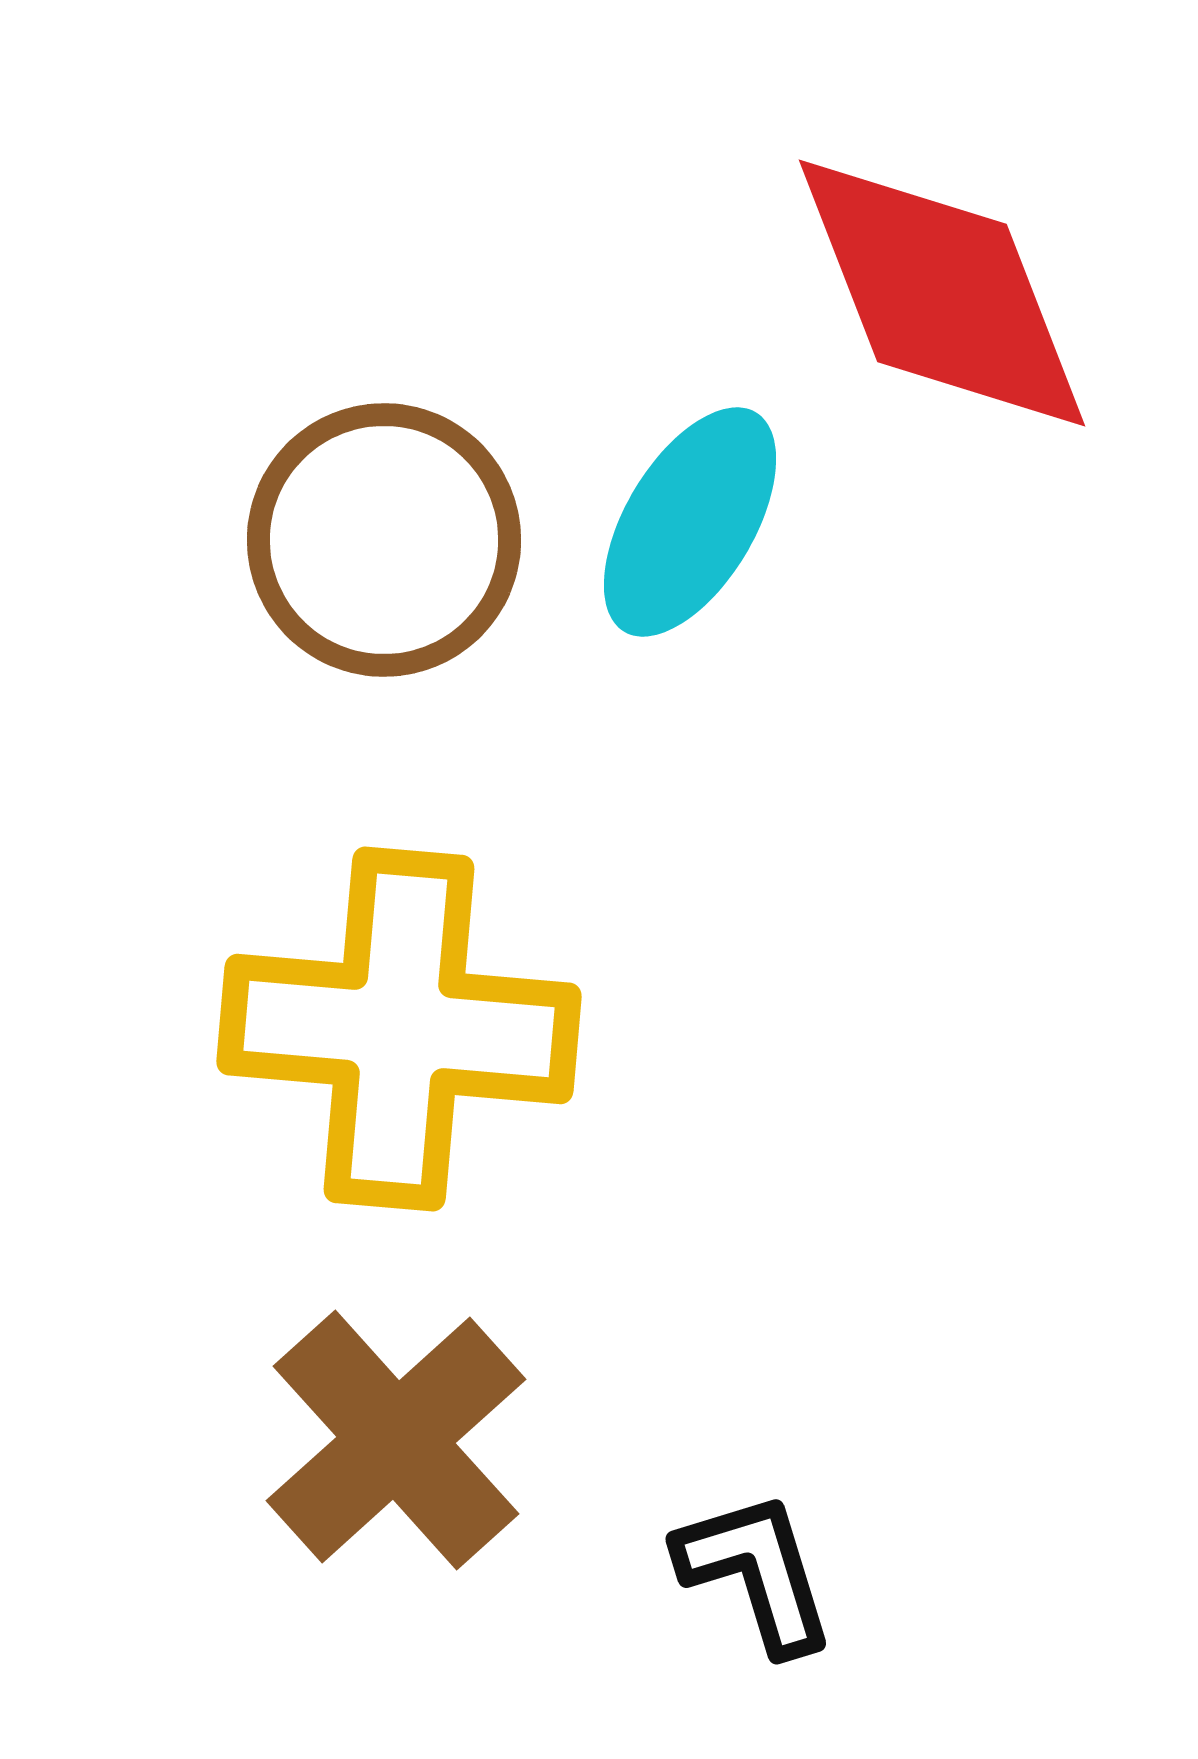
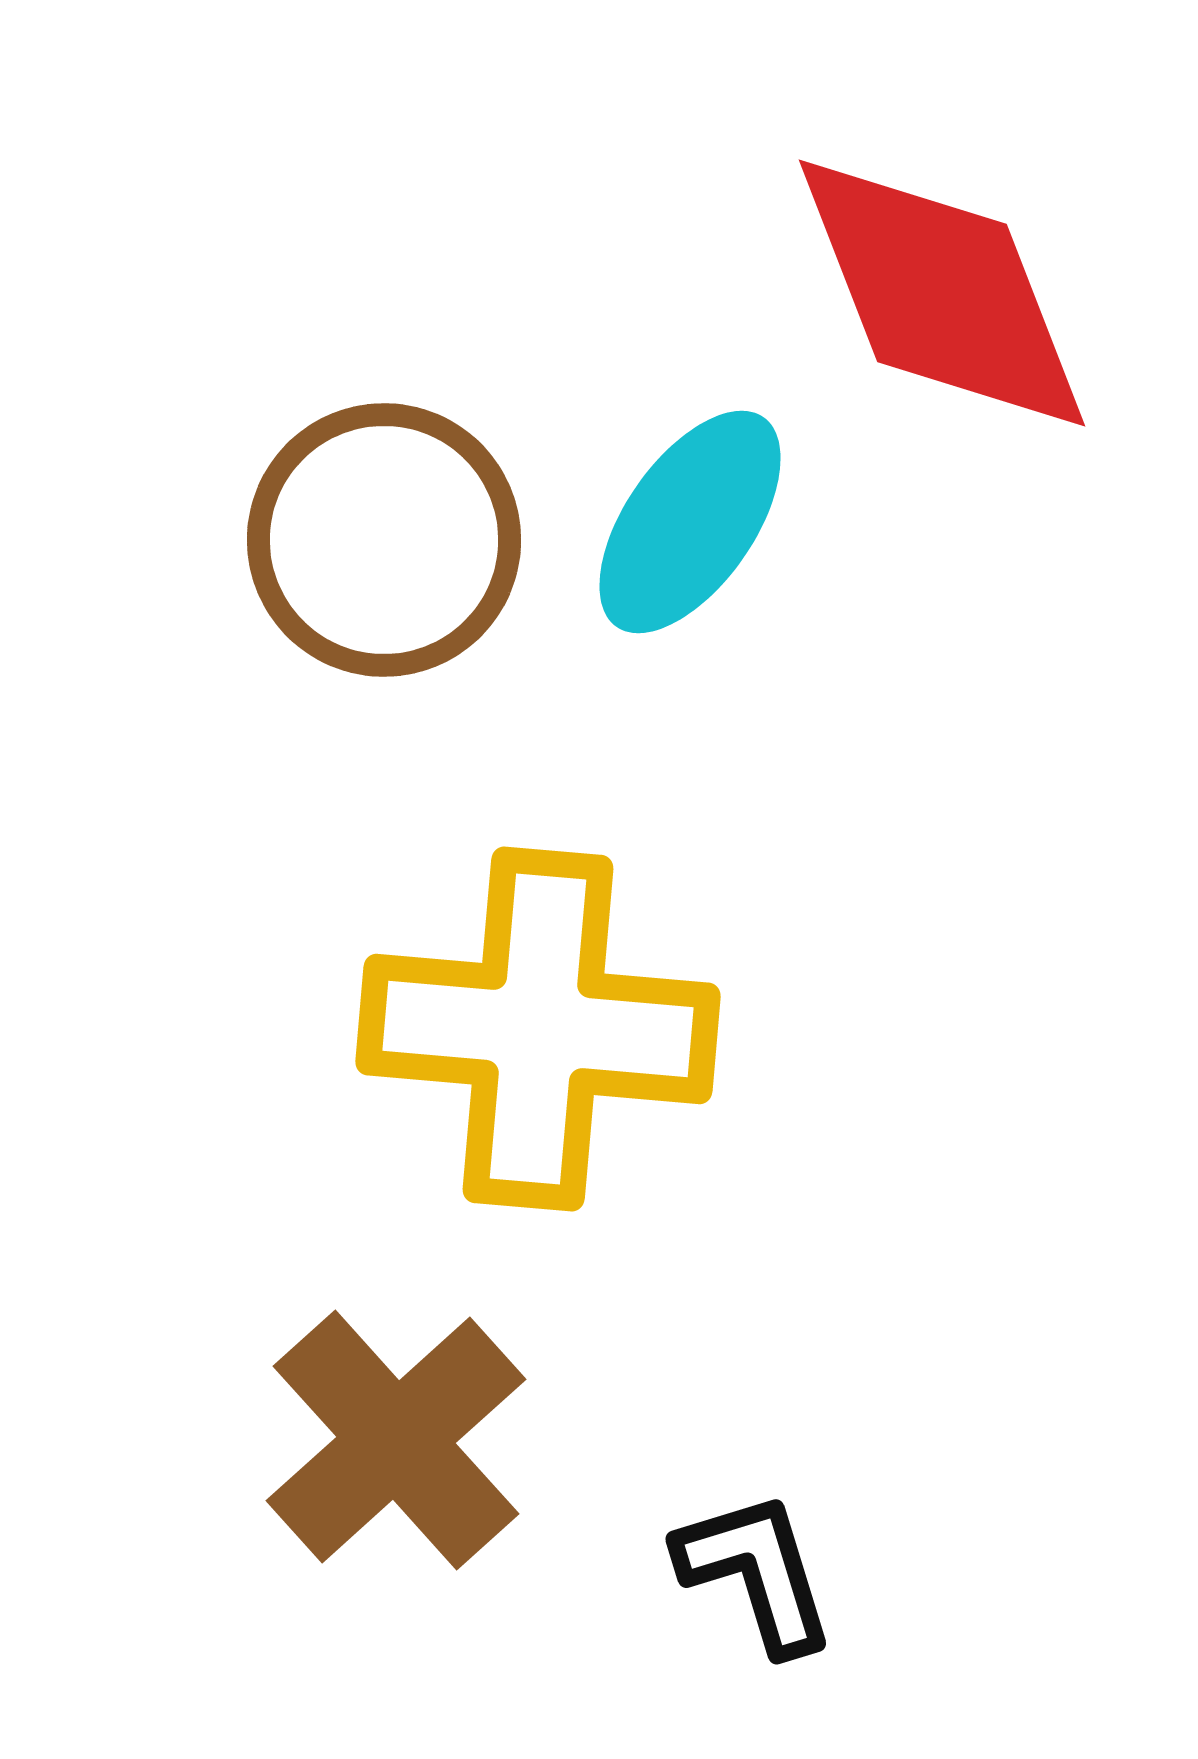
cyan ellipse: rotated 4 degrees clockwise
yellow cross: moved 139 px right
